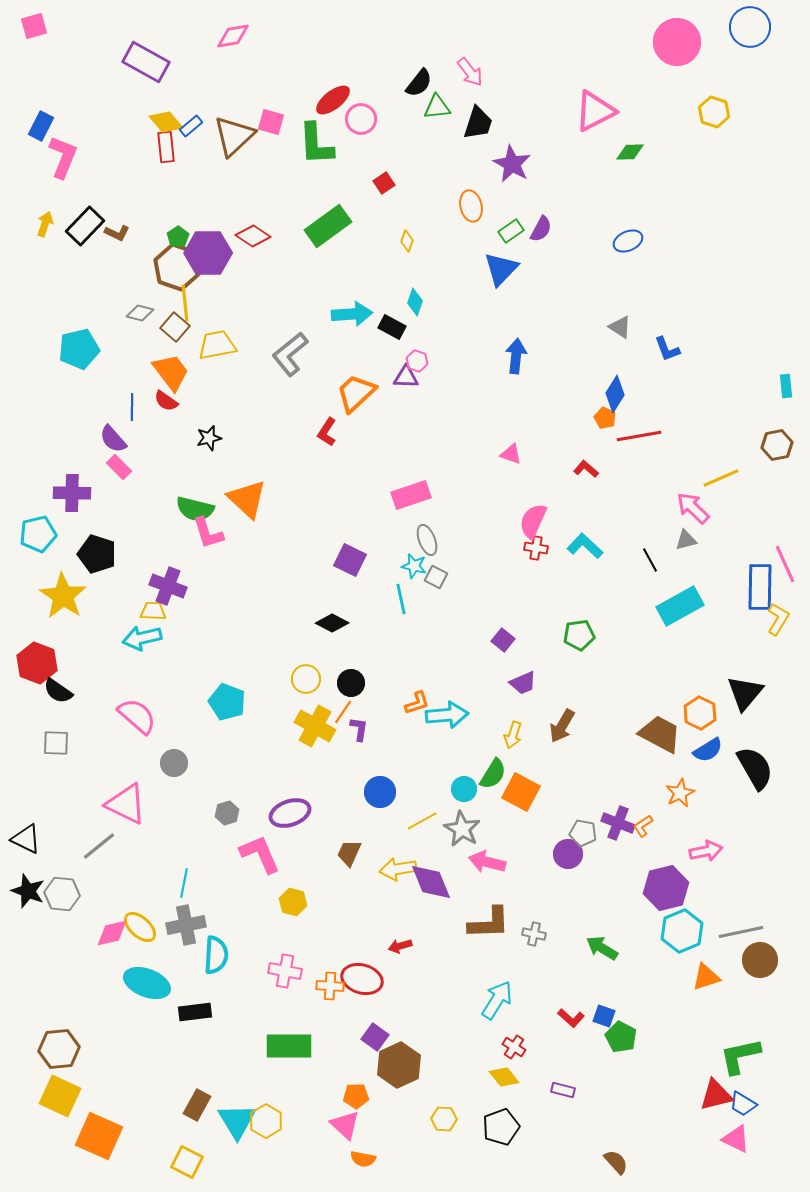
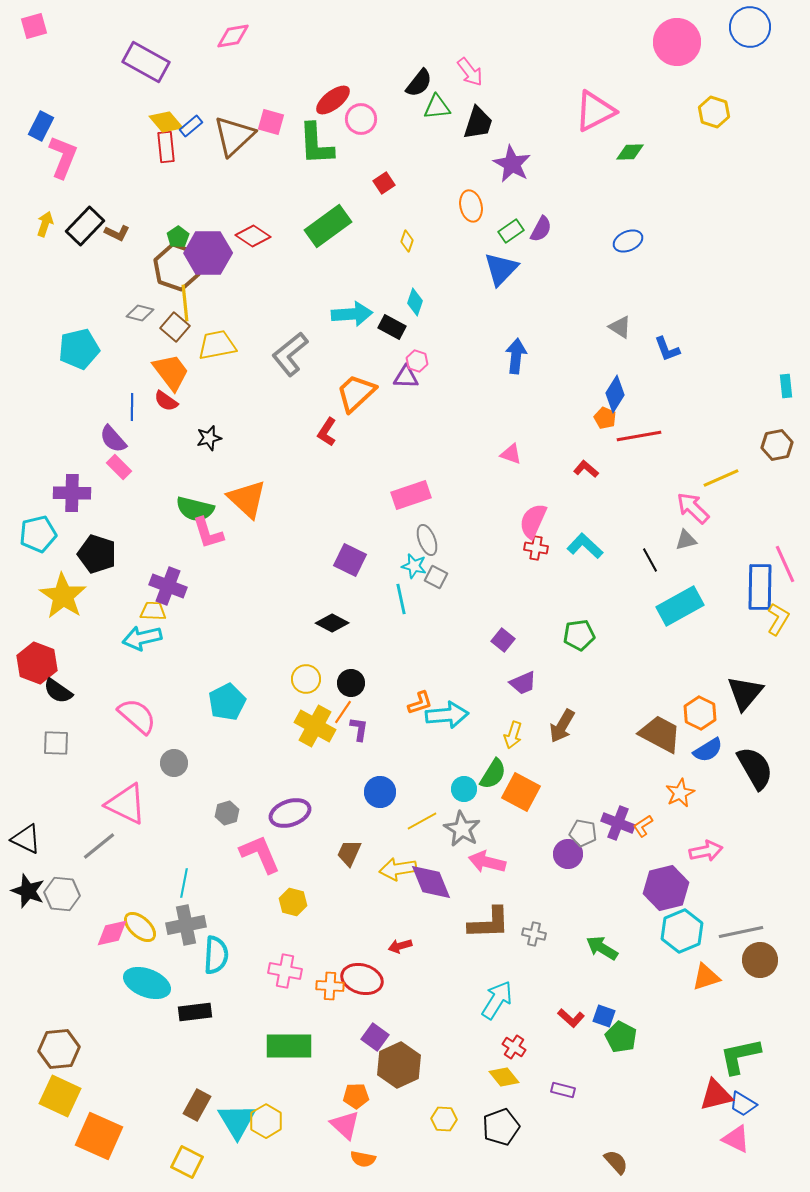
cyan pentagon at (227, 702): rotated 24 degrees clockwise
orange L-shape at (417, 703): moved 3 px right
